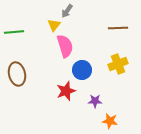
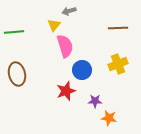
gray arrow: moved 2 px right; rotated 40 degrees clockwise
orange star: moved 1 px left, 3 px up
